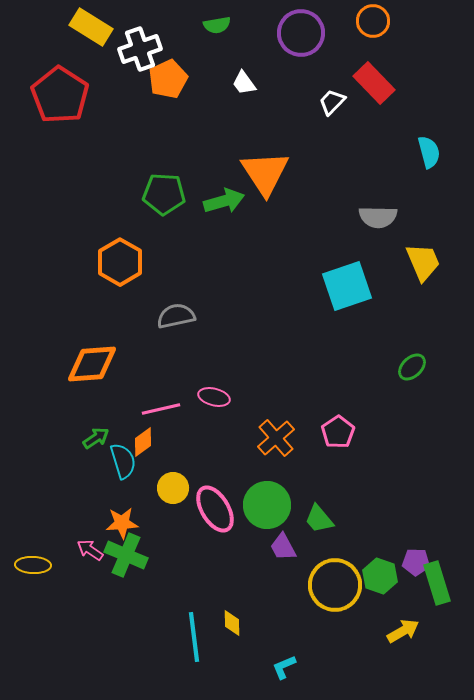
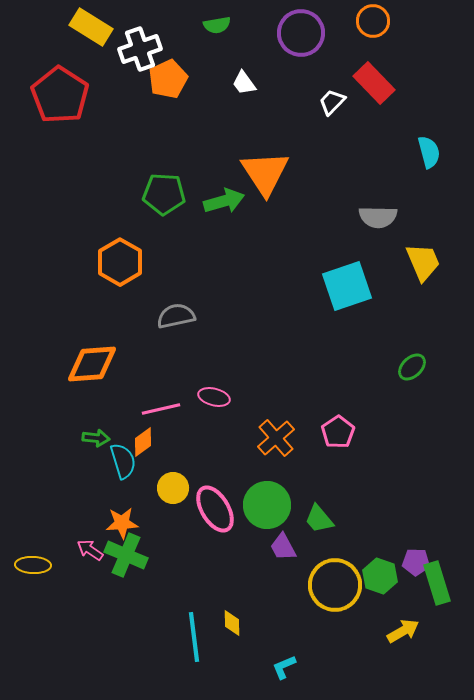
green arrow at (96, 438): rotated 40 degrees clockwise
